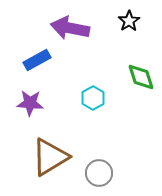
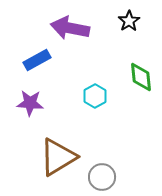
green diamond: rotated 12 degrees clockwise
cyan hexagon: moved 2 px right, 2 px up
brown triangle: moved 8 px right
gray circle: moved 3 px right, 4 px down
